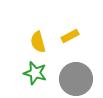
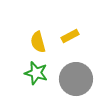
green star: moved 1 px right
